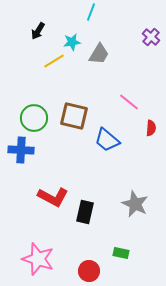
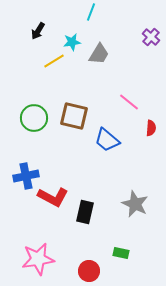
blue cross: moved 5 px right, 26 px down; rotated 15 degrees counterclockwise
pink star: rotated 28 degrees counterclockwise
